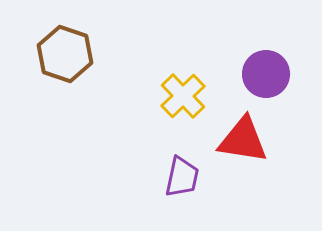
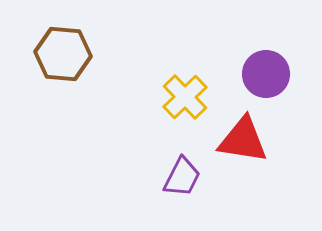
brown hexagon: moved 2 px left; rotated 14 degrees counterclockwise
yellow cross: moved 2 px right, 1 px down
purple trapezoid: rotated 15 degrees clockwise
